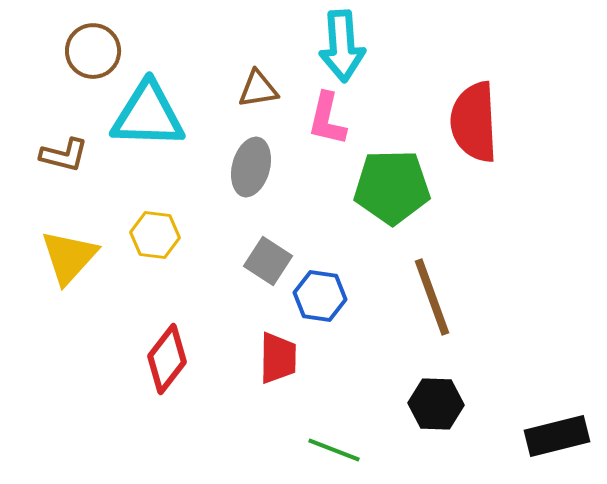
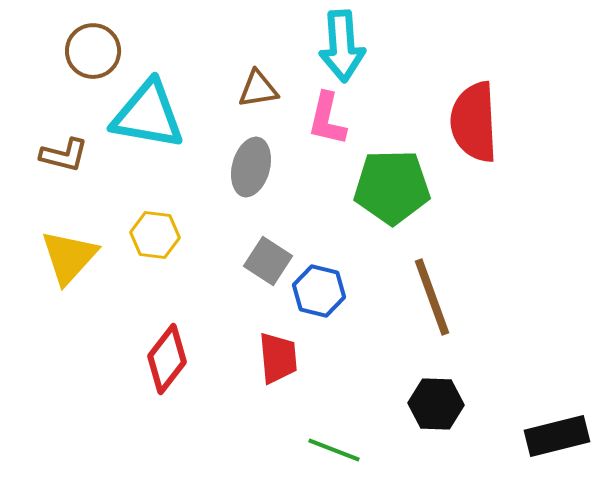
cyan triangle: rotated 8 degrees clockwise
blue hexagon: moved 1 px left, 5 px up; rotated 6 degrees clockwise
red trapezoid: rotated 6 degrees counterclockwise
